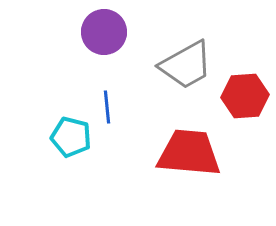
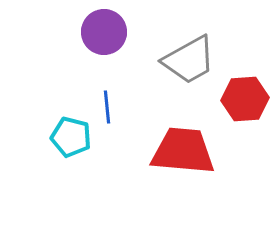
gray trapezoid: moved 3 px right, 5 px up
red hexagon: moved 3 px down
red trapezoid: moved 6 px left, 2 px up
